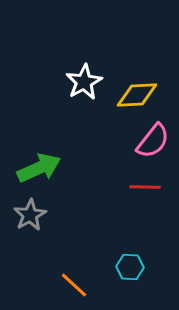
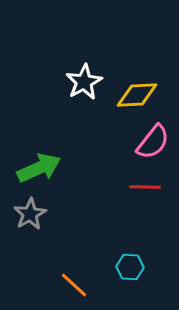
pink semicircle: moved 1 px down
gray star: moved 1 px up
